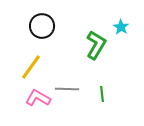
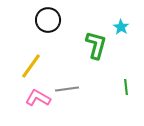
black circle: moved 6 px right, 6 px up
green L-shape: rotated 16 degrees counterclockwise
yellow line: moved 1 px up
gray line: rotated 10 degrees counterclockwise
green line: moved 24 px right, 7 px up
